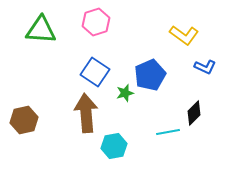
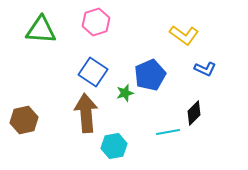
blue L-shape: moved 2 px down
blue square: moved 2 px left
